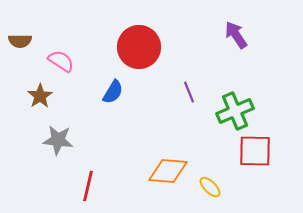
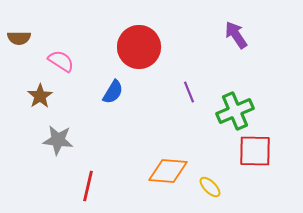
brown semicircle: moved 1 px left, 3 px up
